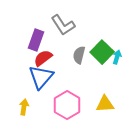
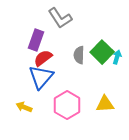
gray L-shape: moved 3 px left, 7 px up
gray semicircle: rotated 12 degrees counterclockwise
yellow arrow: rotated 77 degrees counterclockwise
